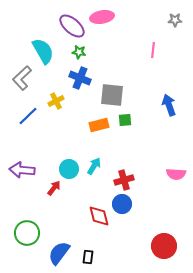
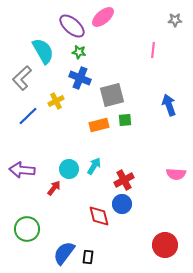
pink ellipse: moved 1 px right; rotated 30 degrees counterclockwise
gray square: rotated 20 degrees counterclockwise
red cross: rotated 12 degrees counterclockwise
green circle: moved 4 px up
red circle: moved 1 px right, 1 px up
blue semicircle: moved 5 px right
